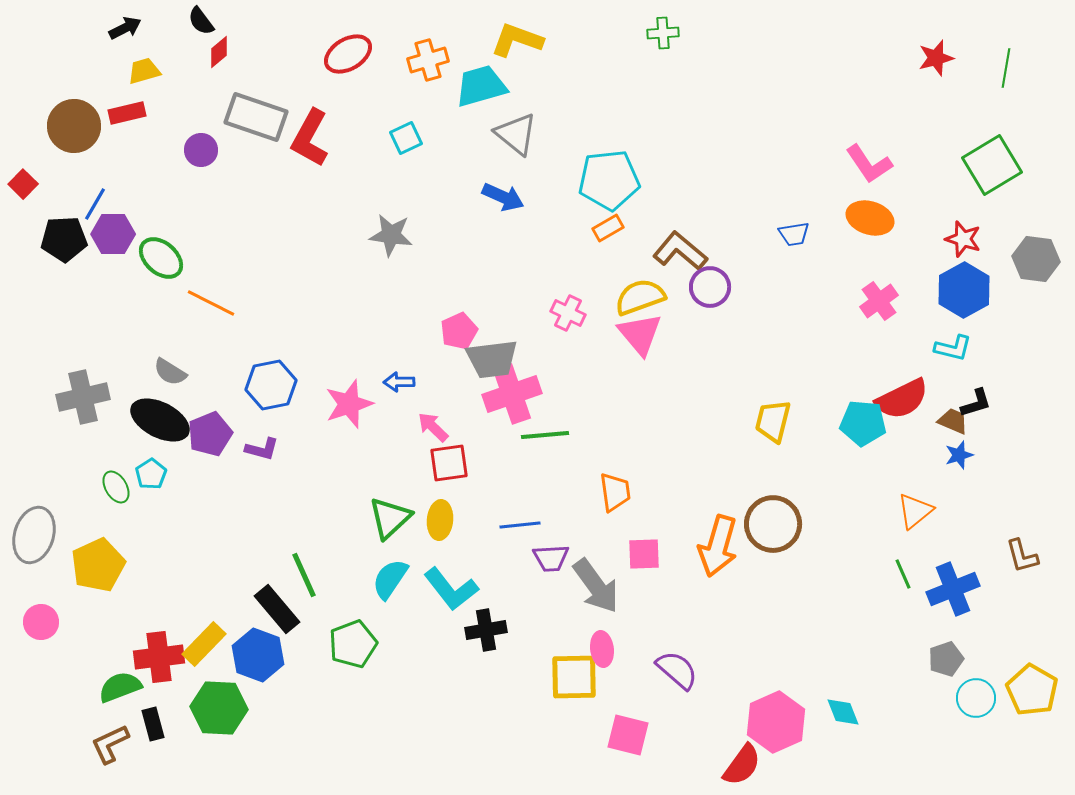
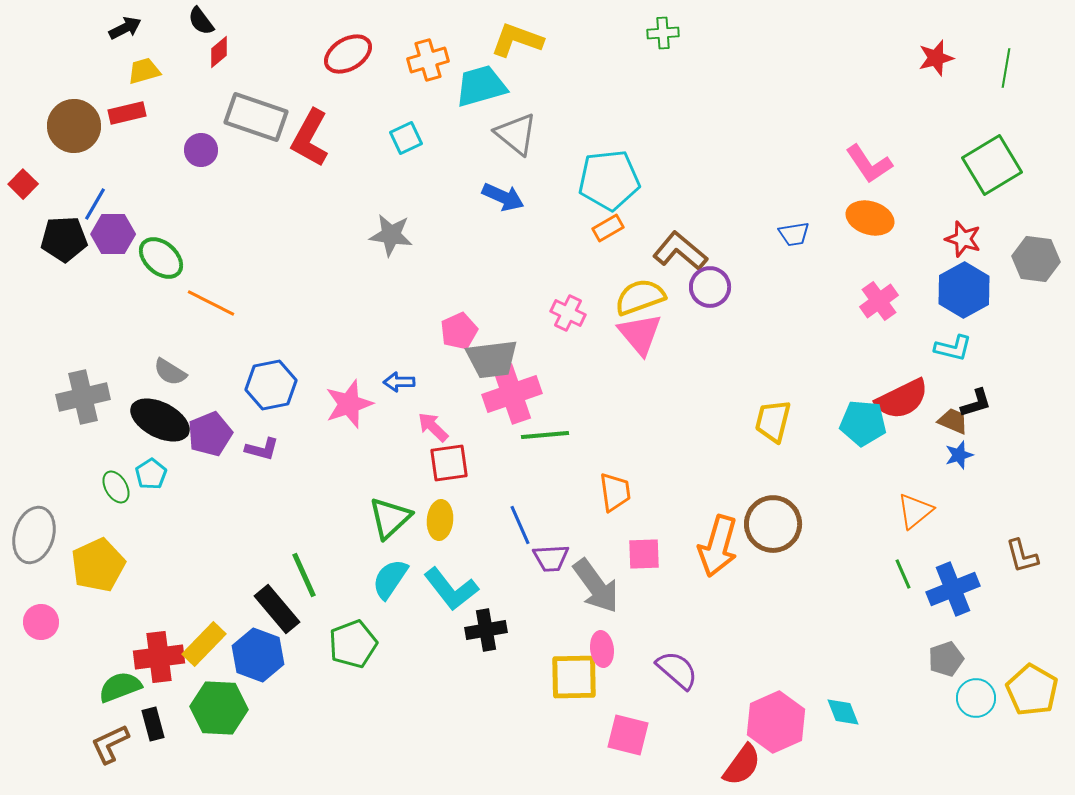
blue line at (520, 525): rotated 72 degrees clockwise
